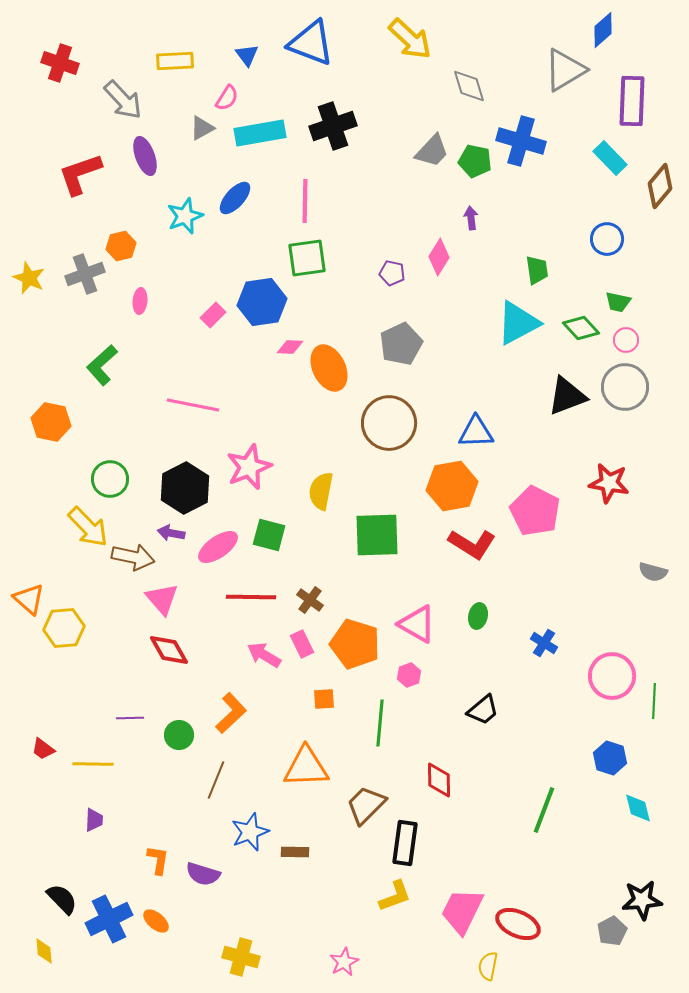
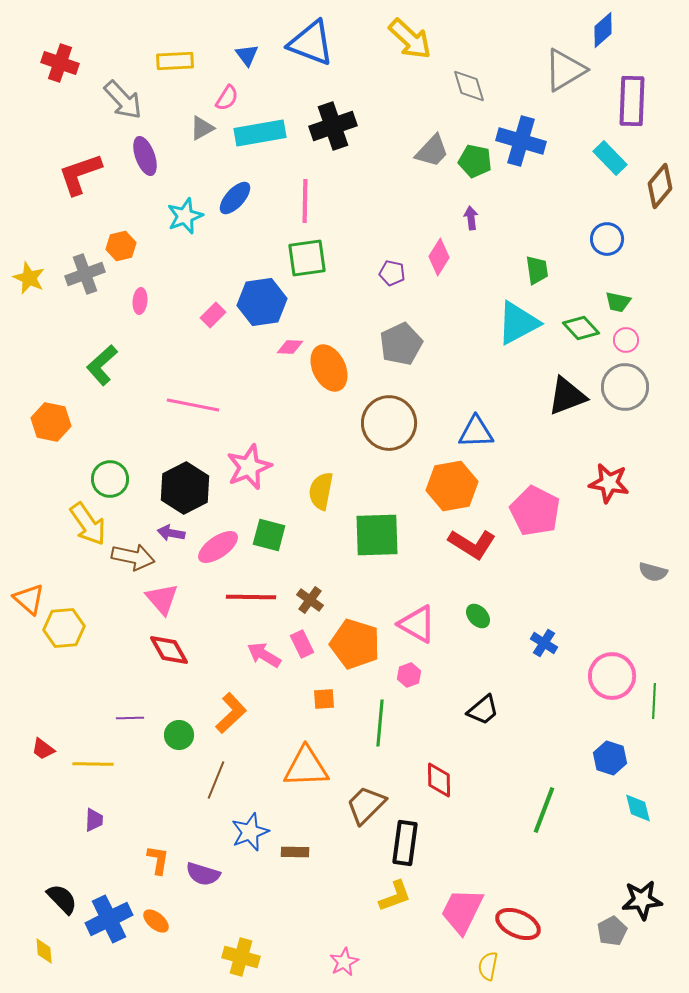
yellow arrow at (88, 527): moved 3 px up; rotated 9 degrees clockwise
green ellipse at (478, 616): rotated 55 degrees counterclockwise
